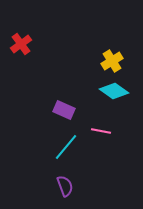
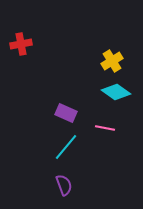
red cross: rotated 25 degrees clockwise
cyan diamond: moved 2 px right, 1 px down
purple rectangle: moved 2 px right, 3 px down
pink line: moved 4 px right, 3 px up
purple semicircle: moved 1 px left, 1 px up
